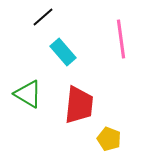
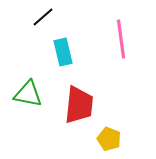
cyan rectangle: rotated 28 degrees clockwise
green triangle: rotated 20 degrees counterclockwise
